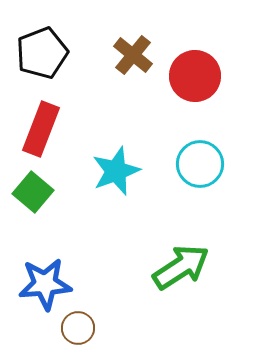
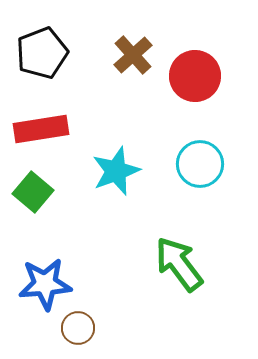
brown cross: rotated 9 degrees clockwise
red rectangle: rotated 60 degrees clockwise
green arrow: moved 2 px left, 3 px up; rotated 94 degrees counterclockwise
